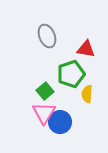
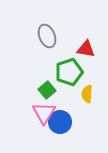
green pentagon: moved 2 px left, 2 px up
green square: moved 2 px right, 1 px up
